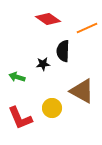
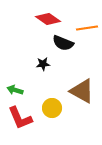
orange line: rotated 15 degrees clockwise
black semicircle: moved 8 px up; rotated 70 degrees counterclockwise
green arrow: moved 2 px left, 13 px down
